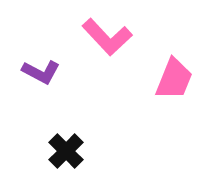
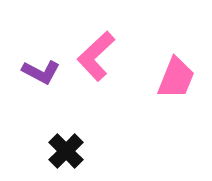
pink L-shape: moved 11 px left, 19 px down; rotated 90 degrees clockwise
pink trapezoid: moved 2 px right, 1 px up
